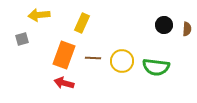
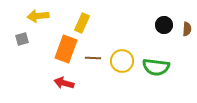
yellow arrow: moved 1 px left, 1 px down
orange rectangle: moved 2 px right, 6 px up
